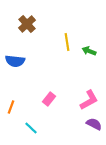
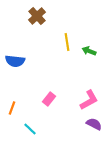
brown cross: moved 10 px right, 8 px up
orange line: moved 1 px right, 1 px down
cyan line: moved 1 px left, 1 px down
